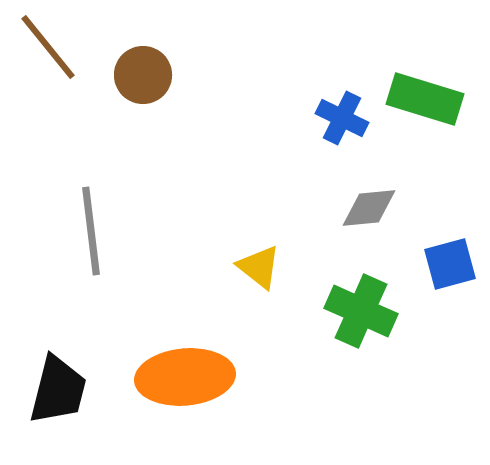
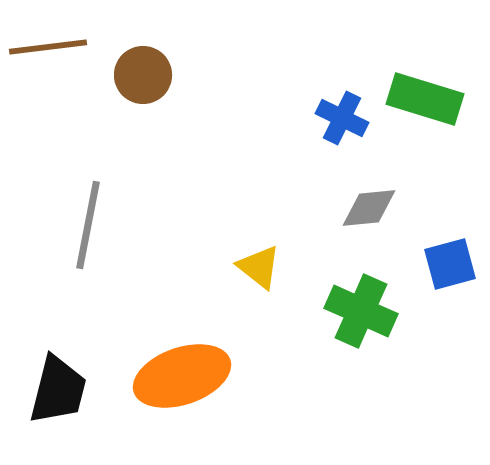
brown line: rotated 58 degrees counterclockwise
gray line: moved 3 px left, 6 px up; rotated 18 degrees clockwise
orange ellipse: moved 3 px left, 1 px up; rotated 14 degrees counterclockwise
